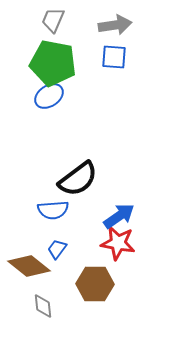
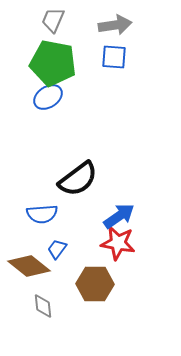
blue ellipse: moved 1 px left, 1 px down
blue semicircle: moved 11 px left, 4 px down
